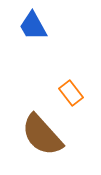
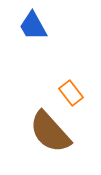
brown semicircle: moved 8 px right, 3 px up
